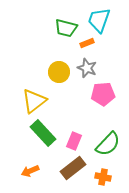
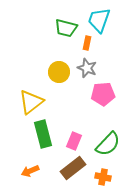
orange rectangle: rotated 56 degrees counterclockwise
yellow triangle: moved 3 px left, 1 px down
green rectangle: moved 1 px down; rotated 28 degrees clockwise
